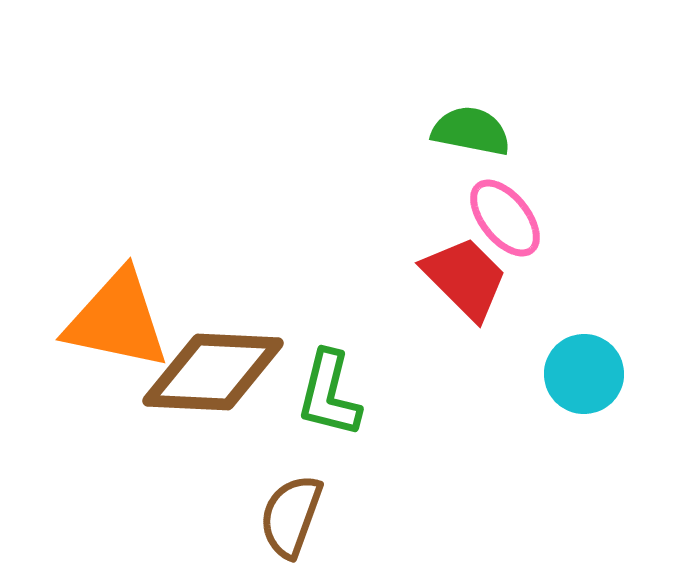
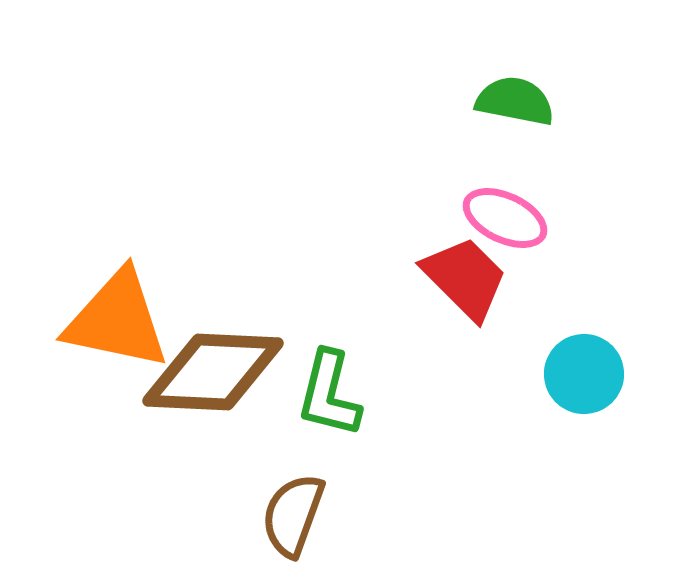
green semicircle: moved 44 px right, 30 px up
pink ellipse: rotated 26 degrees counterclockwise
brown semicircle: moved 2 px right, 1 px up
